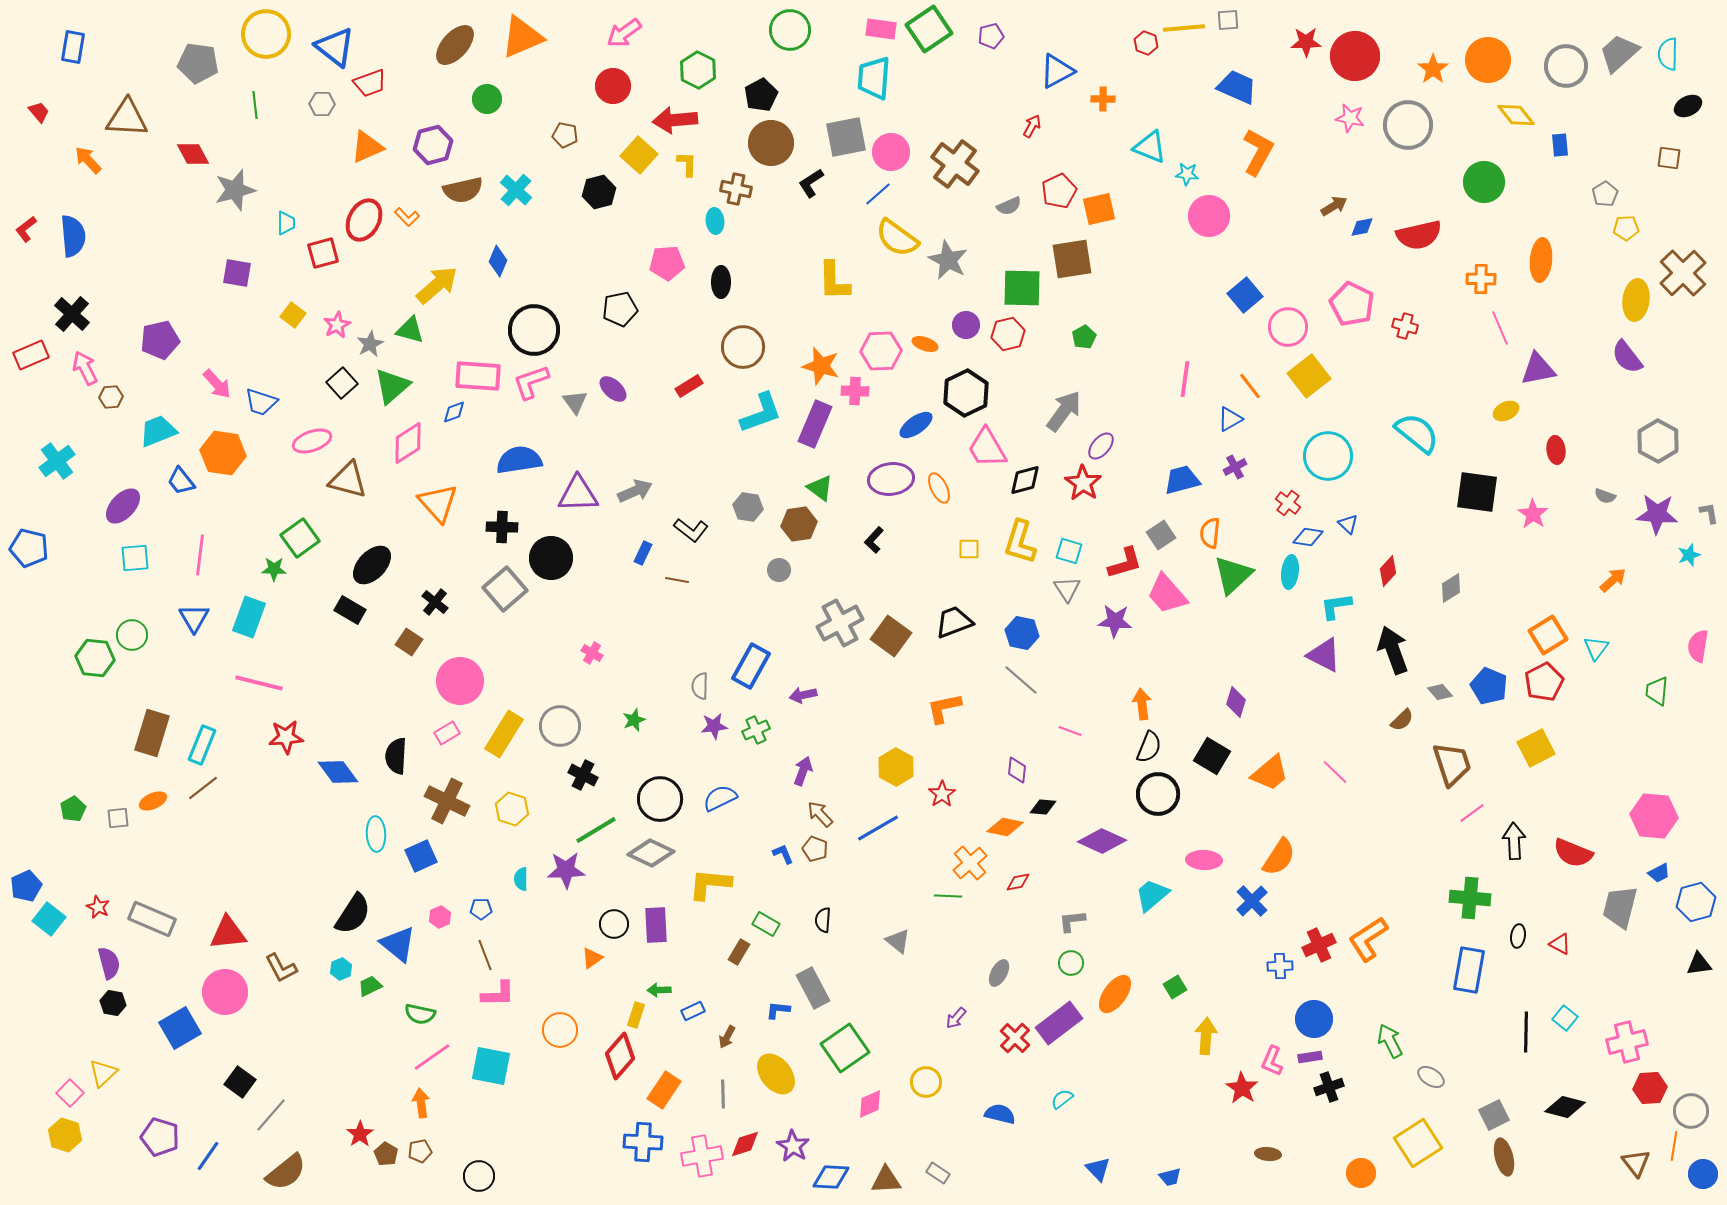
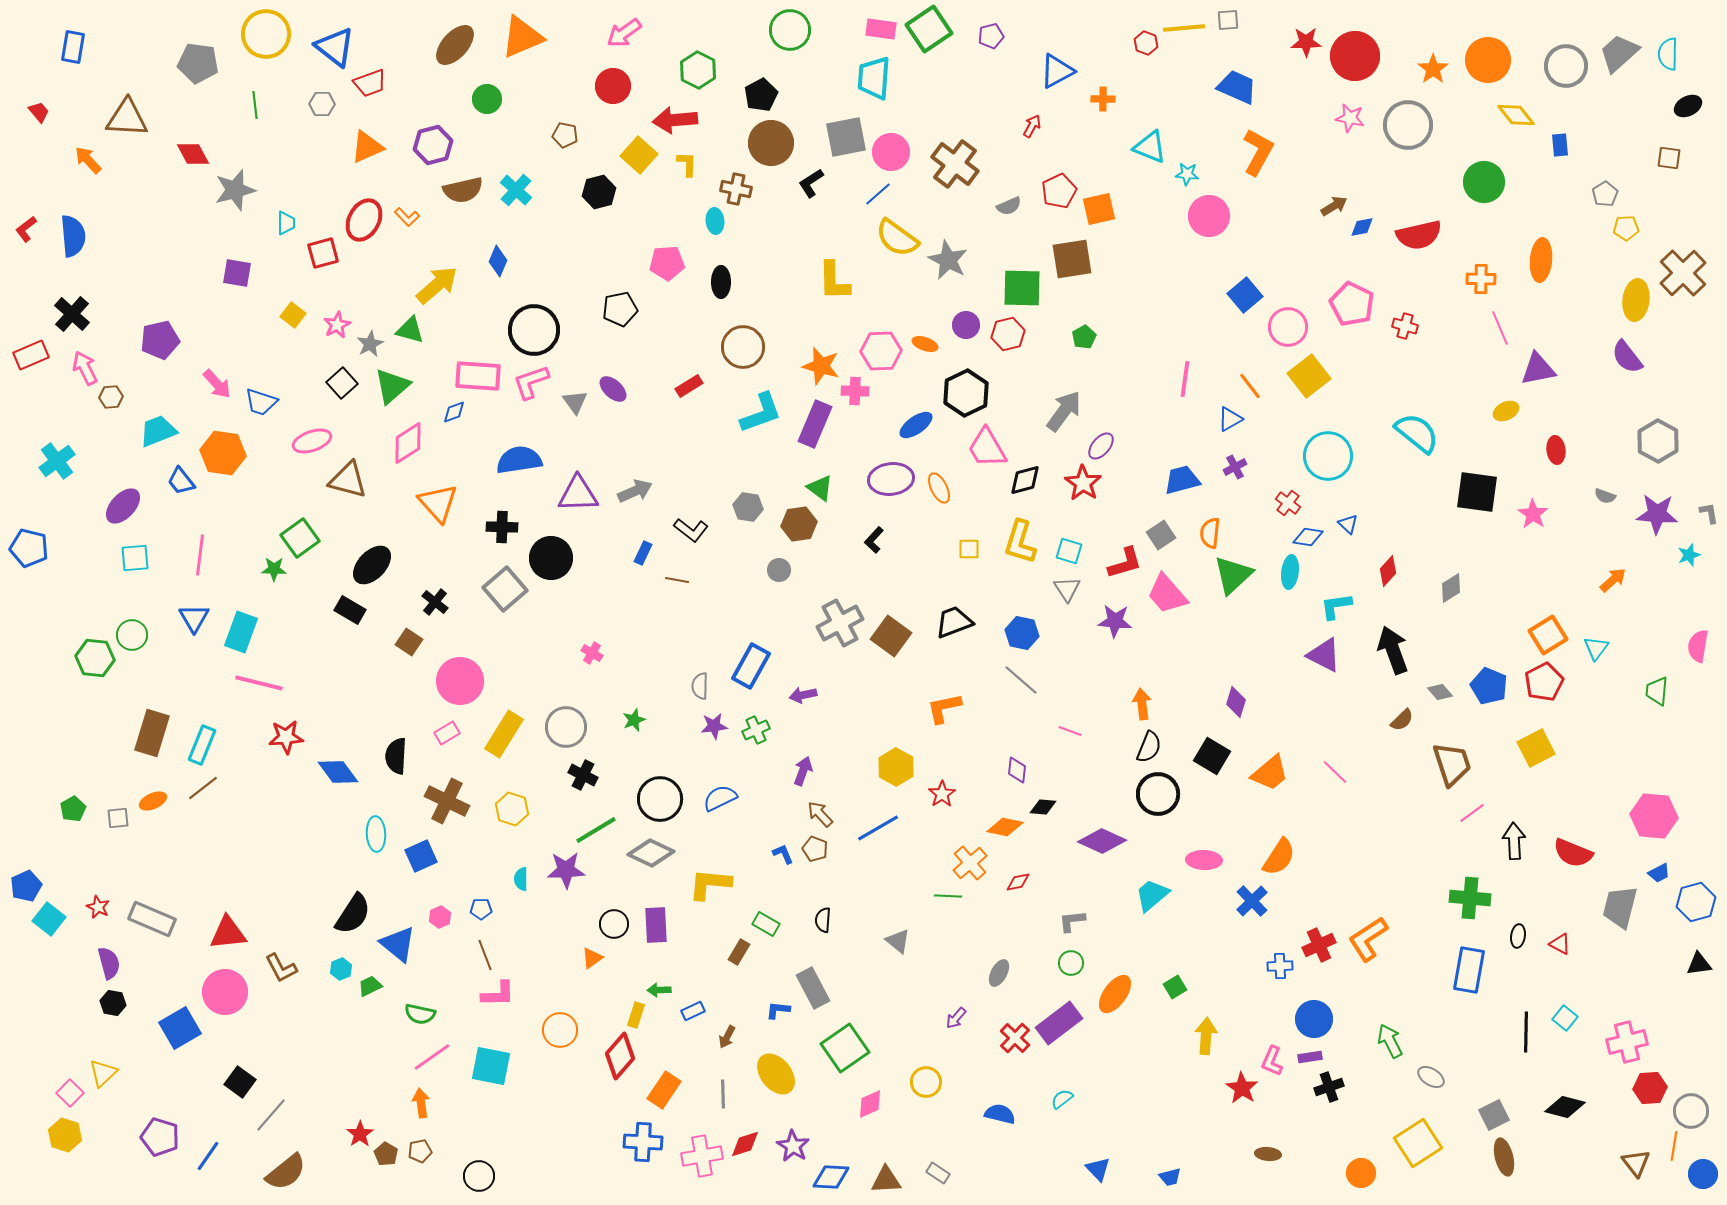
cyan rectangle at (249, 617): moved 8 px left, 15 px down
gray circle at (560, 726): moved 6 px right, 1 px down
